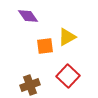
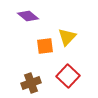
purple diamond: rotated 15 degrees counterclockwise
yellow triangle: rotated 18 degrees counterclockwise
brown cross: moved 1 px right, 2 px up
